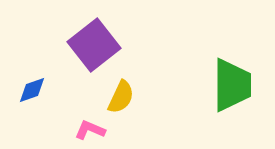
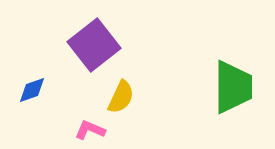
green trapezoid: moved 1 px right, 2 px down
